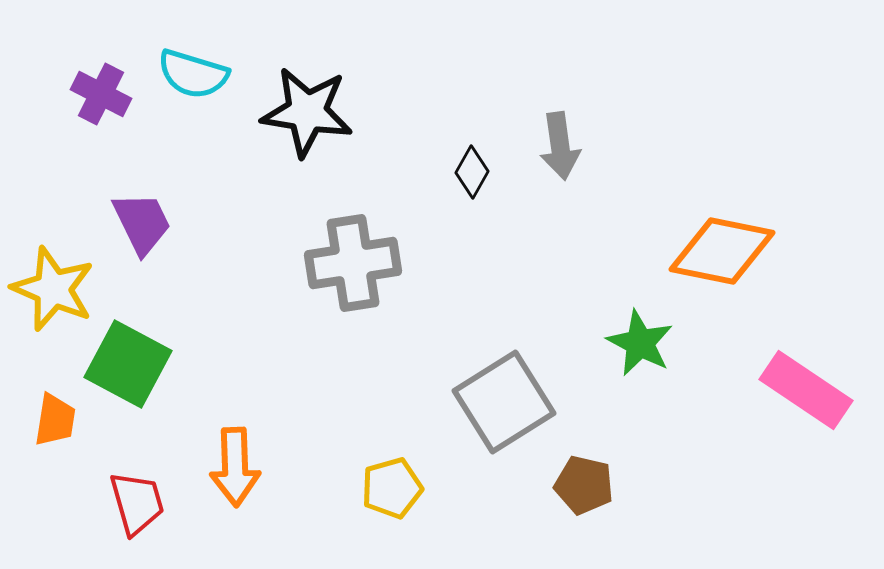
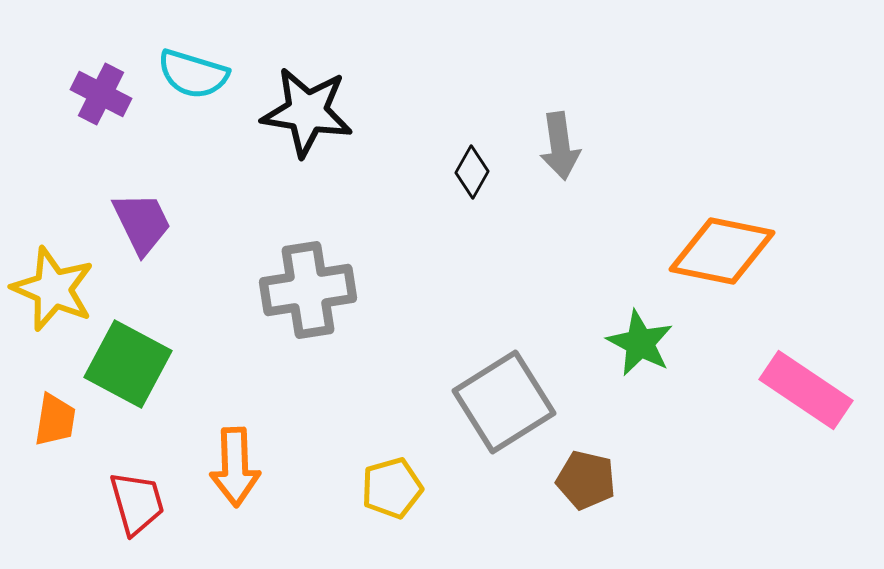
gray cross: moved 45 px left, 27 px down
brown pentagon: moved 2 px right, 5 px up
